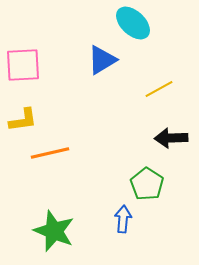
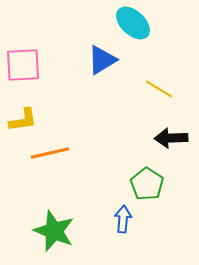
yellow line: rotated 60 degrees clockwise
